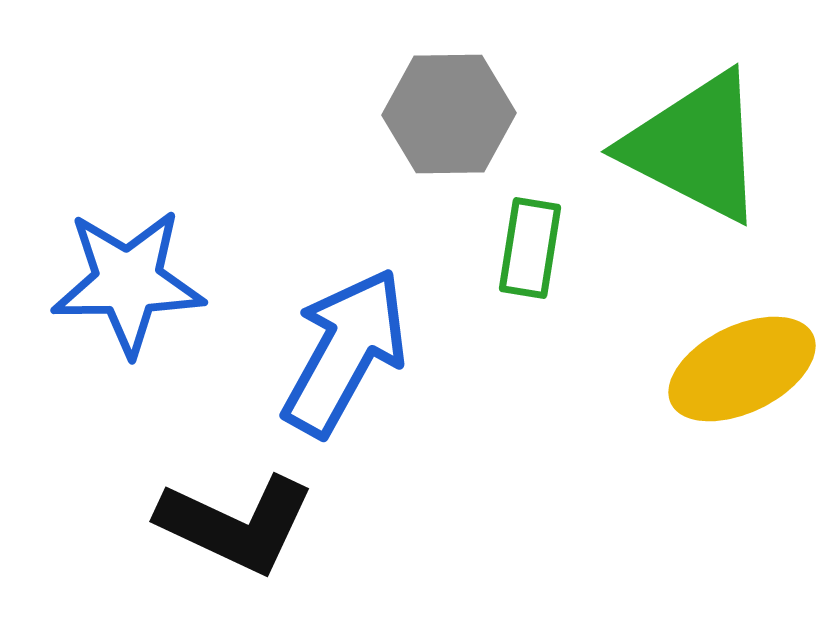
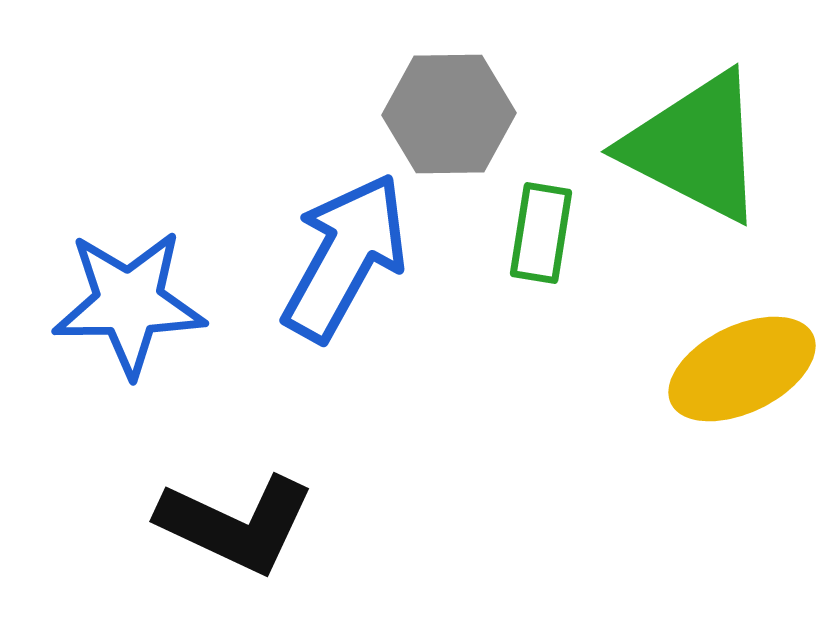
green rectangle: moved 11 px right, 15 px up
blue star: moved 1 px right, 21 px down
blue arrow: moved 95 px up
